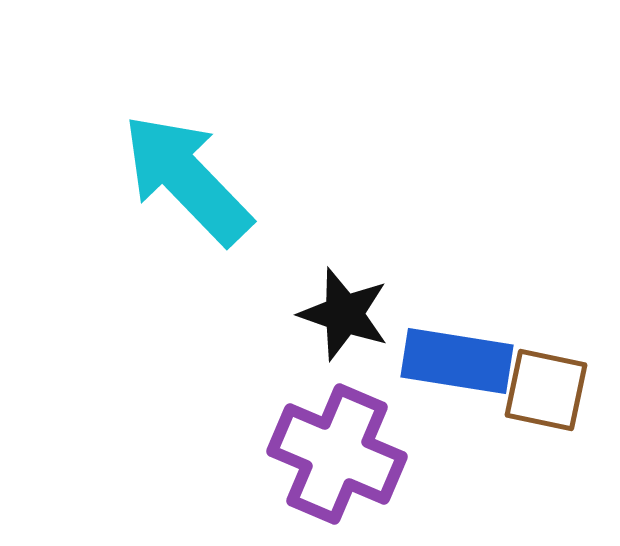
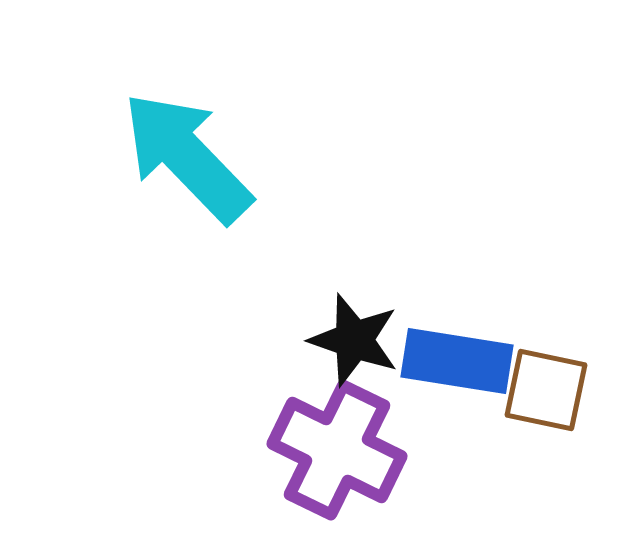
cyan arrow: moved 22 px up
black star: moved 10 px right, 26 px down
purple cross: moved 4 px up; rotated 3 degrees clockwise
